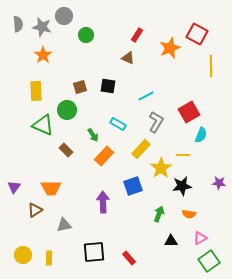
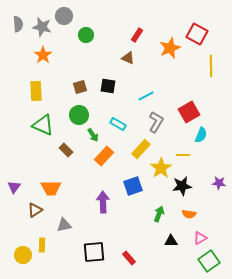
green circle at (67, 110): moved 12 px right, 5 px down
yellow rectangle at (49, 258): moved 7 px left, 13 px up
